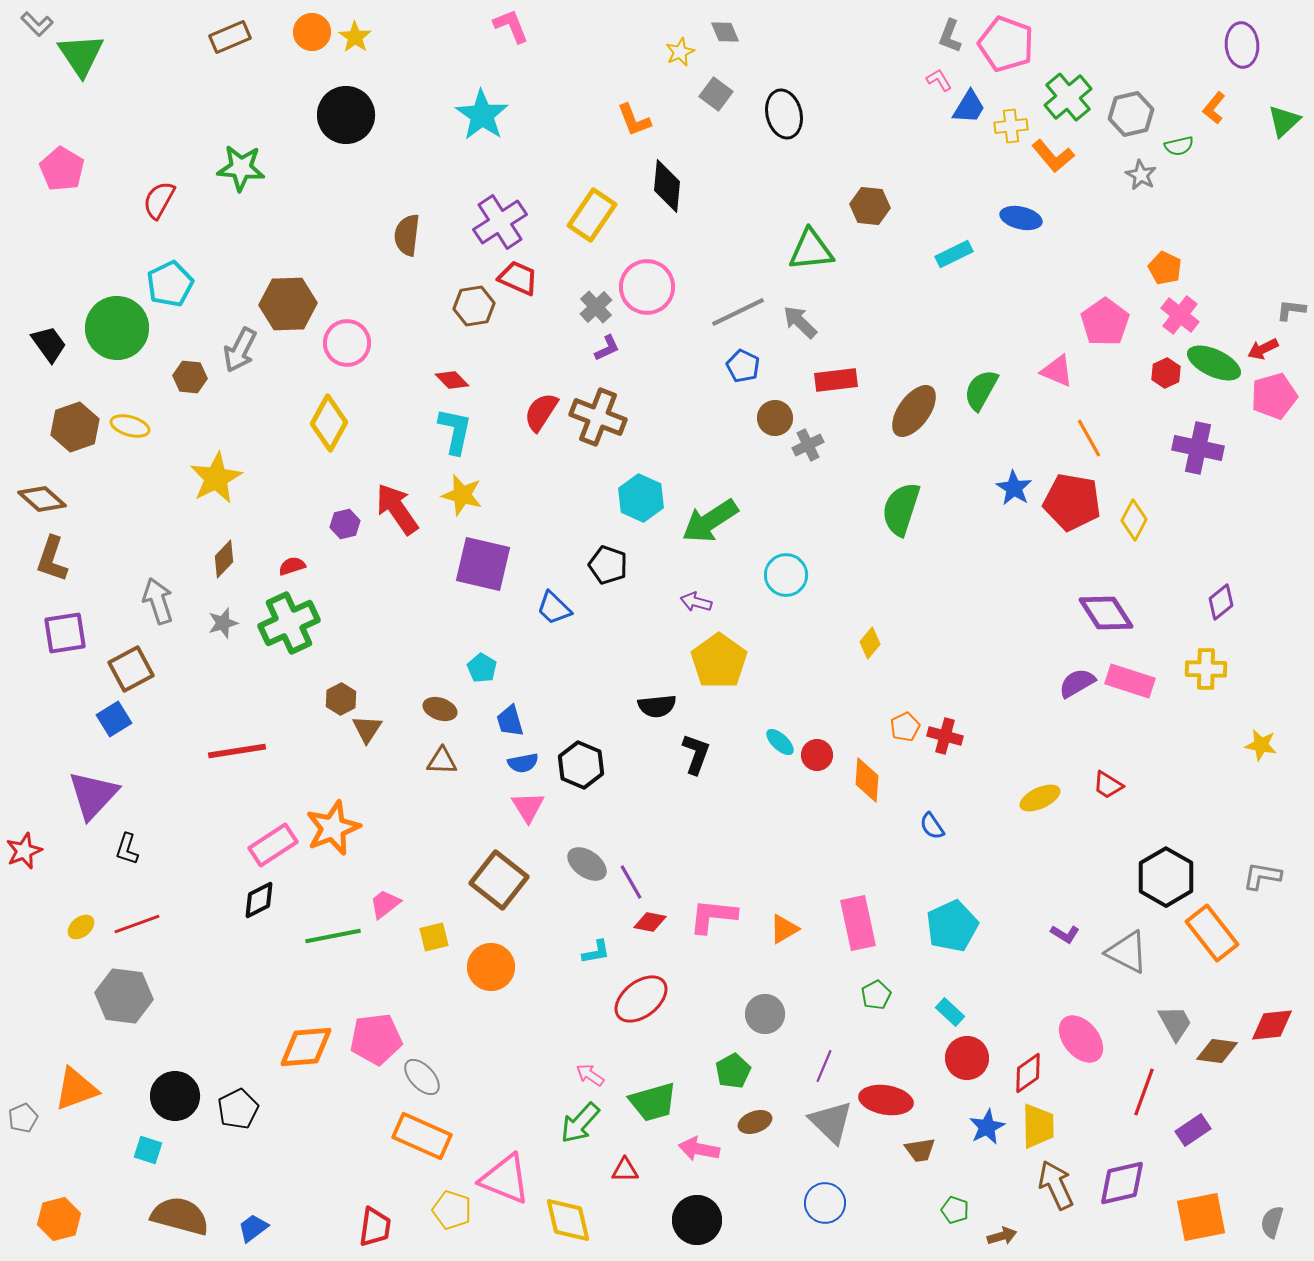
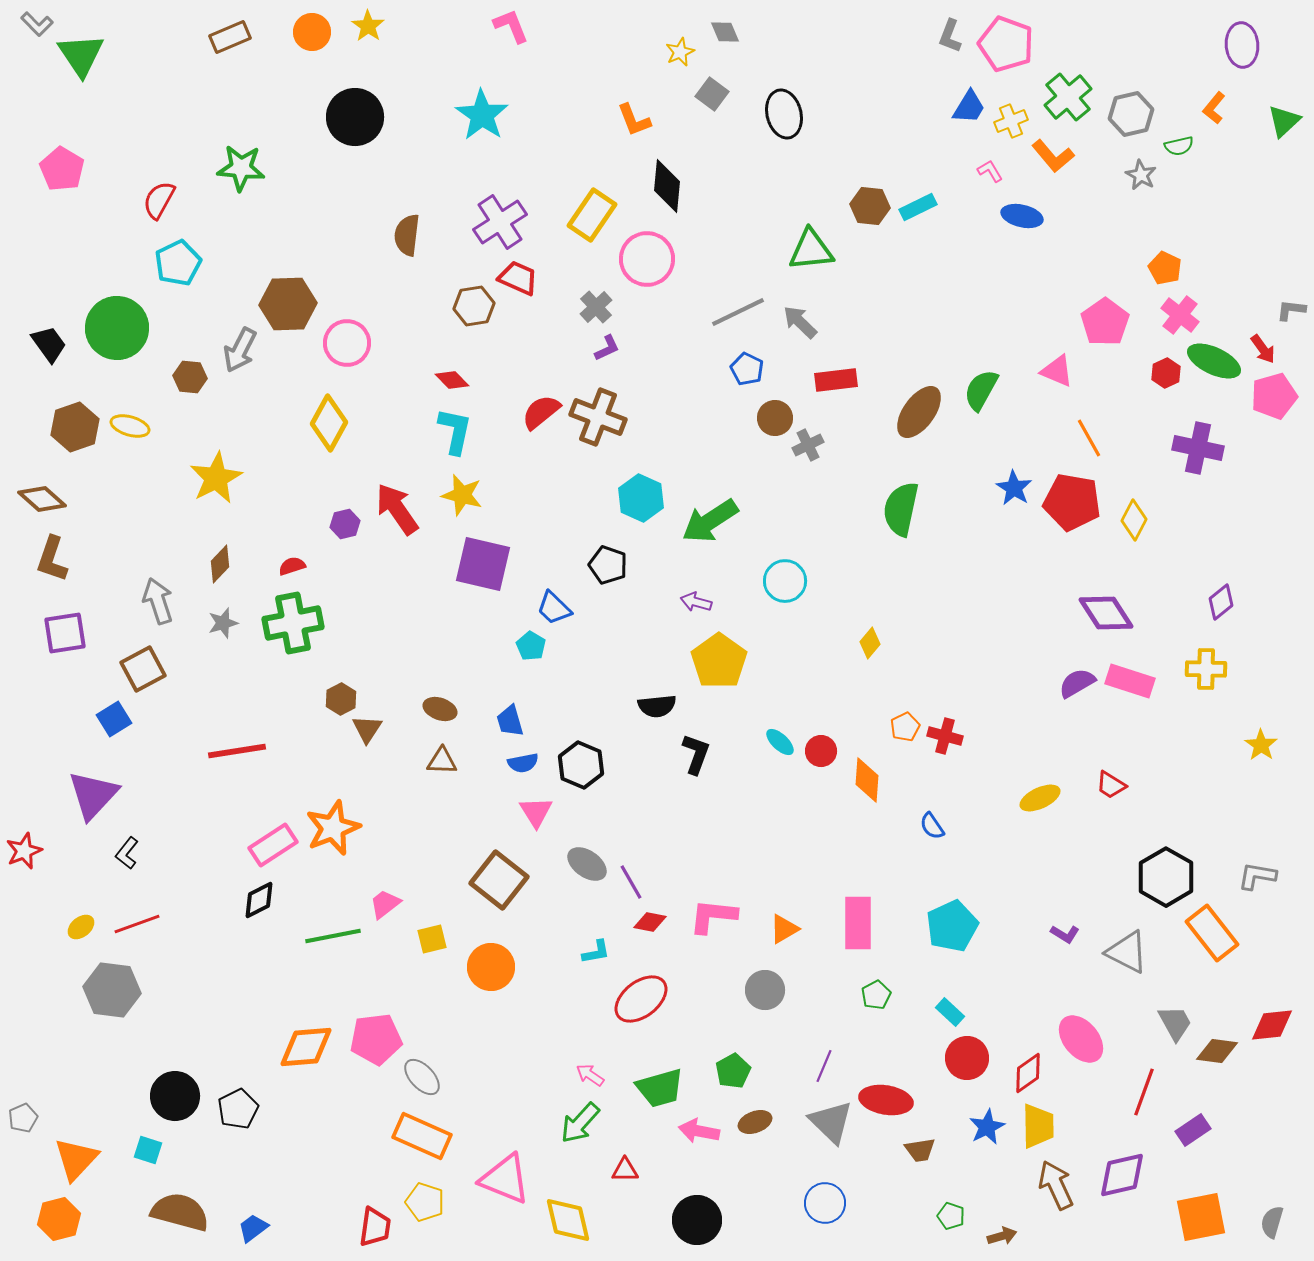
yellow star at (355, 37): moved 13 px right, 11 px up
pink L-shape at (939, 80): moved 51 px right, 91 px down
gray square at (716, 94): moved 4 px left
black circle at (346, 115): moved 9 px right, 2 px down
yellow cross at (1011, 126): moved 5 px up; rotated 16 degrees counterclockwise
blue ellipse at (1021, 218): moved 1 px right, 2 px up
cyan rectangle at (954, 254): moved 36 px left, 47 px up
cyan pentagon at (170, 284): moved 8 px right, 21 px up
pink circle at (647, 287): moved 28 px up
red arrow at (1263, 349): rotated 100 degrees counterclockwise
green ellipse at (1214, 363): moved 2 px up
blue pentagon at (743, 366): moved 4 px right, 3 px down
brown ellipse at (914, 411): moved 5 px right, 1 px down
red semicircle at (541, 412): rotated 18 degrees clockwise
green semicircle at (901, 509): rotated 6 degrees counterclockwise
brown diamond at (224, 559): moved 4 px left, 5 px down
cyan circle at (786, 575): moved 1 px left, 6 px down
green cross at (289, 623): moved 4 px right; rotated 14 degrees clockwise
cyan pentagon at (482, 668): moved 49 px right, 22 px up
brown square at (131, 669): moved 12 px right
yellow star at (1261, 745): rotated 24 degrees clockwise
red circle at (817, 755): moved 4 px right, 4 px up
red trapezoid at (1108, 785): moved 3 px right
pink triangle at (528, 807): moved 8 px right, 5 px down
black L-shape at (127, 849): moved 4 px down; rotated 20 degrees clockwise
gray L-shape at (1262, 876): moved 5 px left
pink rectangle at (858, 923): rotated 12 degrees clockwise
yellow square at (434, 937): moved 2 px left, 2 px down
gray hexagon at (124, 996): moved 12 px left, 6 px up
gray circle at (765, 1014): moved 24 px up
orange triangle at (76, 1089): moved 70 px down; rotated 27 degrees counterclockwise
green trapezoid at (653, 1102): moved 7 px right, 14 px up
pink arrow at (699, 1149): moved 18 px up
purple diamond at (1122, 1183): moved 8 px up
yellow pentagon at (452, 1210): moved 27 px left, 8 px up
green pentagon at (955, 1210): moved 4 px left, 6 px down
brown semicircle at (180, 1216): moved 4 px up
